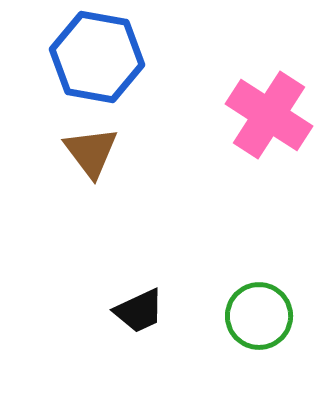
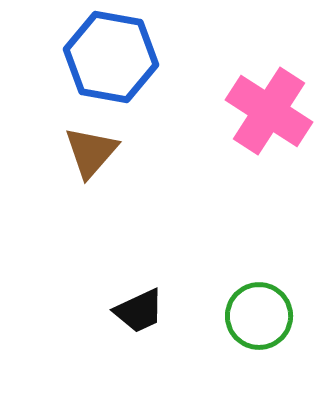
blue hexagon: moved 14 px right
pink cross: moved 4 px up
brown triangle: rotated 18 degrees clockwise
